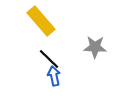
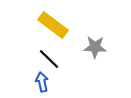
yellow rectangle: moved 12 px right, 4 px down; rotated 12 degrees counterclockwise
blue arrow: moved 12 px left, 6 px down
